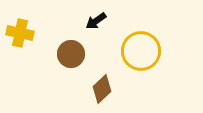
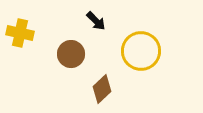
black arrow: rotated 100 degrees counterclockwise
